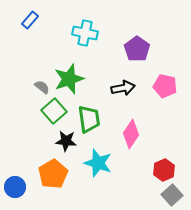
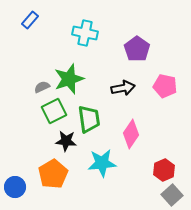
gray semicircle: rotated 63 degrees counterclockwise
green square: rotated 15 degrees clockwise
cyan star: moved 4 px right; rotated 24 degrees counterclockwise
